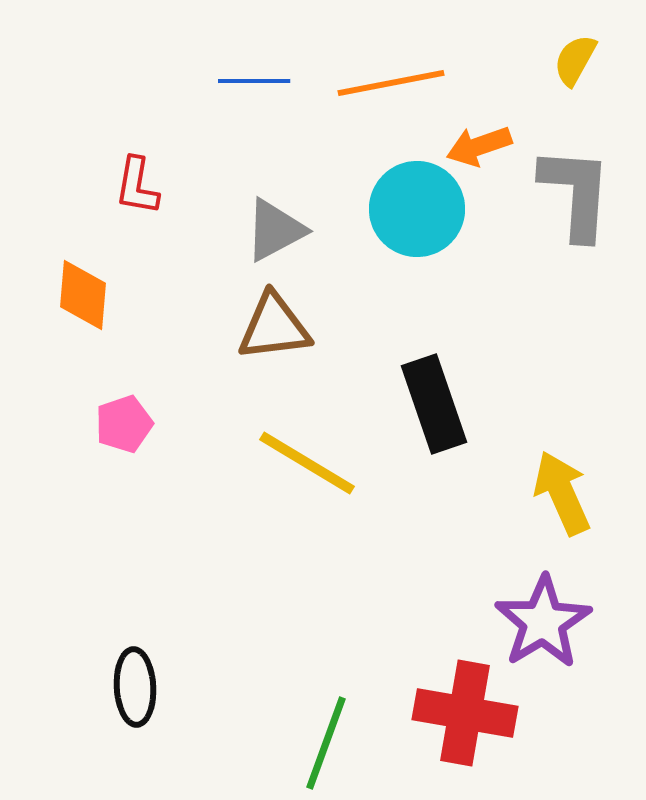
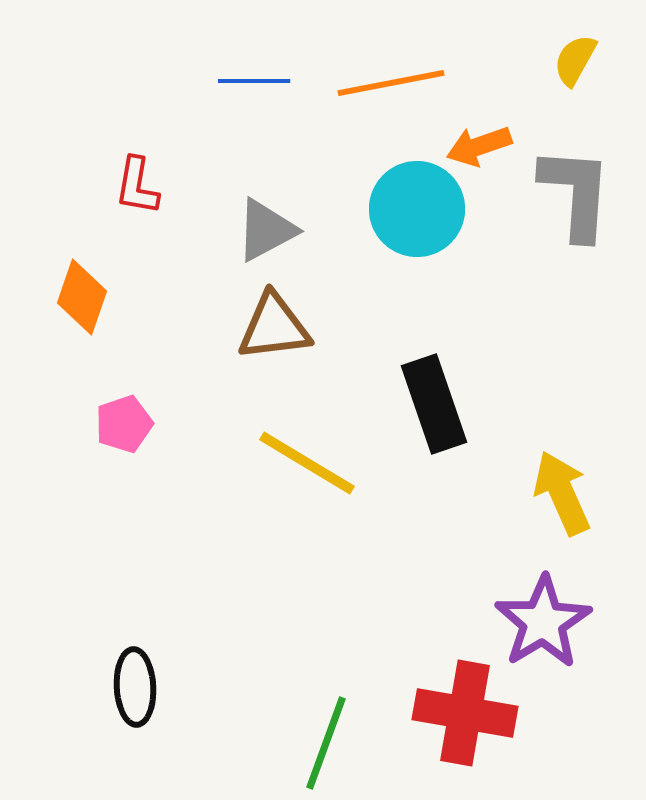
gray triangle: moved 9 px left
orange diamond: moved 1 px left, 2 px down; rotated 14 degrees clockwise
